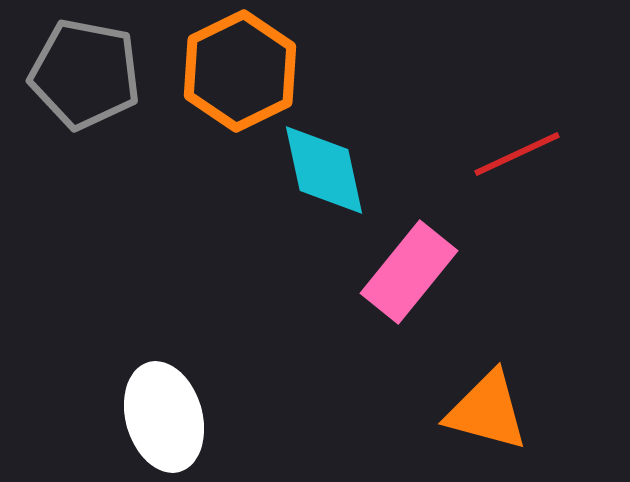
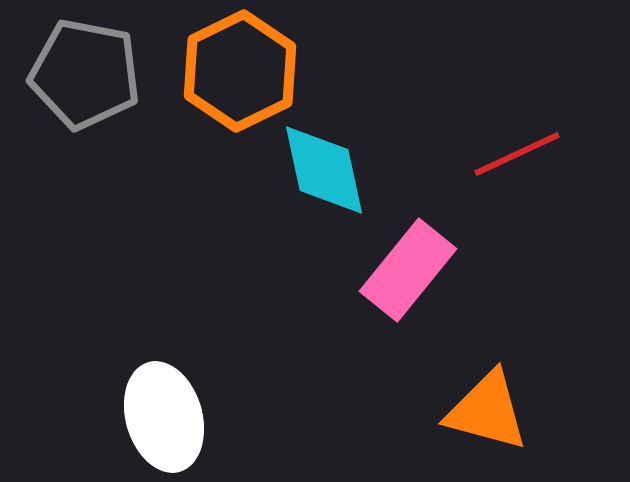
pink rectangle: moved 1 px left, 2 px up
